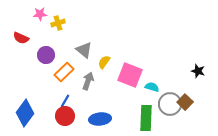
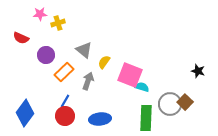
cyan semicircle: moved 10 px left
